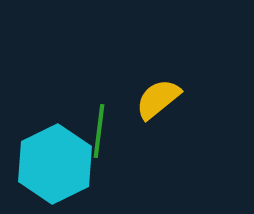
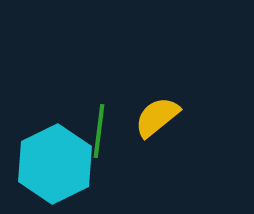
yellow semicircle: moved 1 px left, 18 px down
